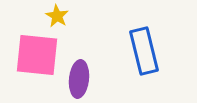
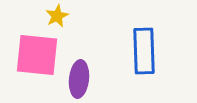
yellow star: rotated 15 degrees clockwise
blue rectangle: rotated 12 degrees clockwise
